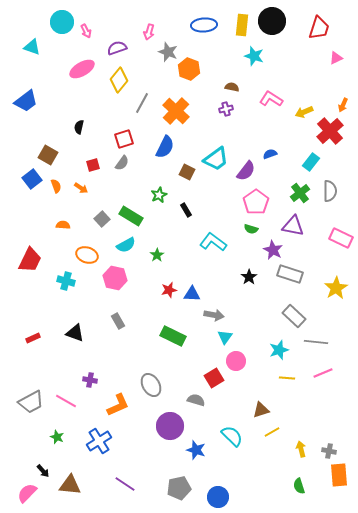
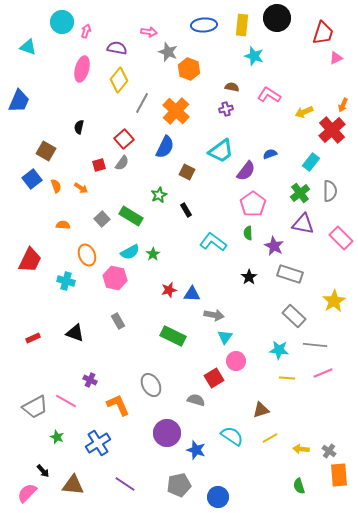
black circle at (272, 21): moved 5 px right, 3 px up
red trapezoid at (319, 28): moved 4 px right, 5 px down
pink arrow at (86, 31): rotated 136 degrees counterclockwise
pink arrow at (149, 32): rotated 98 degrees counterclockwise
cyan triangle at (32, 47): moved 4 px left
purple semicircle at (117, 48): rotated 30 degrees clockwise
pink ellipse at (82, 69): rotated 45 degrees counterclockwise
pink L-shape at (271, 99): moved 2 px left, 4 px up
blue trapezoid at (26, 101): moved 7 px left; rotated 30 degrees counterclockwise
red cross at (330, 131): moved 2 px right, 1 px up
red square at (124, 139): rotated 24 degrees counterclockwise
brown square at (48, 155): moved 2 px left, 4 px up
cyan trapezoid at (216, 159): moved 5 px right, 8 px up
red square at (93, 165): moved 6 px right
pink pentagon at (256, 202): moved 3 px left, 2 px down
purple triangle at (293, 226): moved 10 px right, 2 px up
green semicircle at (251, 229): moved 3 px left, 4 px down; rotated 72 degrees clockwise
pink rectangle at (341, 238): rotated 20 degrees clockwise
cyan semicircle at (126, 245): moved 4 px right, 7 px down
purple star at (273, 250): moved 1 px right, 4 px up
orange ellipse at (87, 255): rotated 50 degrees clockwise
green star at (157, 255): moved 4 px left, 1 px up
yellow star at (336, 288): moved 2 px left, 13 px down
gray line at (316, 342): moved 1 px left, 3 px down
cyan star at (279, 350): rotated 24 degrees clockwise
purple cross at (90, 380): rotated 16 degrees clockwise
gray trapezoid at (31, 402): moved 4 px right, 5 px down
orange L-shape at (118, 405): rotated 90 degrees counterclockwise
purple circle at (170, 426): moved 3 px left, 7 px down
yellow line at (272, 432): moved 2 px left, 6 px down
cyan semicircle at (232, 436): rotated 10 degrees counterclockwise
blue cross at (99, 441): moved 1 px left, 2 px down
yellow arrow at (301, 449): rotated 70 degrees counterclockwise
gray cross at (329, 451): rotated 24 degrees clockwise
brown triangle at (70, 485): moved 3 px right
gray pentagon at (179, 488): moved 3 px up
